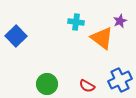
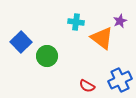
blue square: moved 5 px right, 6 px down
green circle: moved 28 px up
